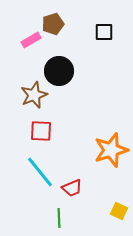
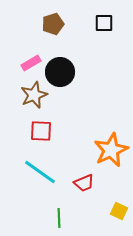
black square: moved 9 px up
pink rectangle: moved 23 px down
black circle: moved 1 px right, 1 px down
orange star: rotated 8 degrees counterclockwise
cyan line: rotated 16 degrees counterclockwise
red trapezoid: moved 12 px right, 5 px up
